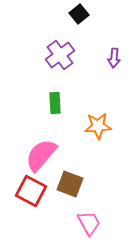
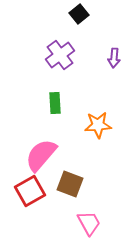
orange star: moved 1 px up
red square: moved 1 px left; rotated 32 degrees clockwise
